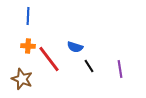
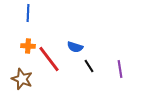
blue line: moved 3 px up
